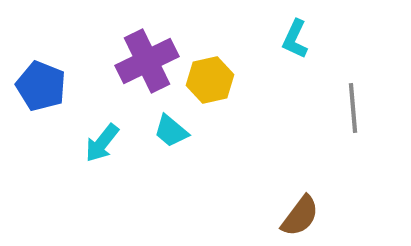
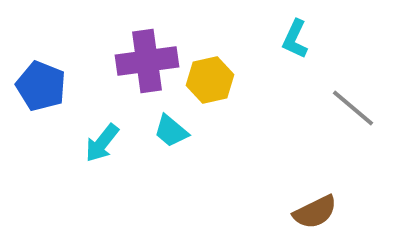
purple cross: rotated 18 degrees clockwise
gray line: rotated 45 degrees counterclockwise
brown semicircle: moved 15 px right, 4 px up; rotated 27 degrees clockwise
